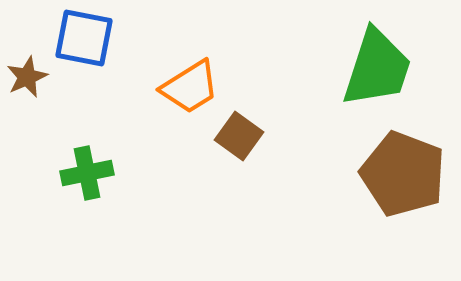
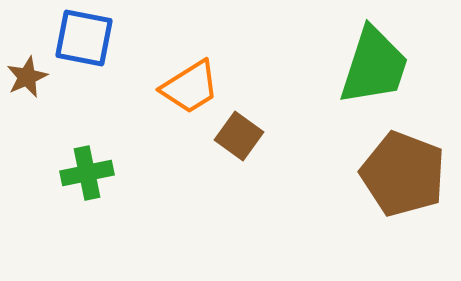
green trapezoid: moved 3 px left, 2 px up
